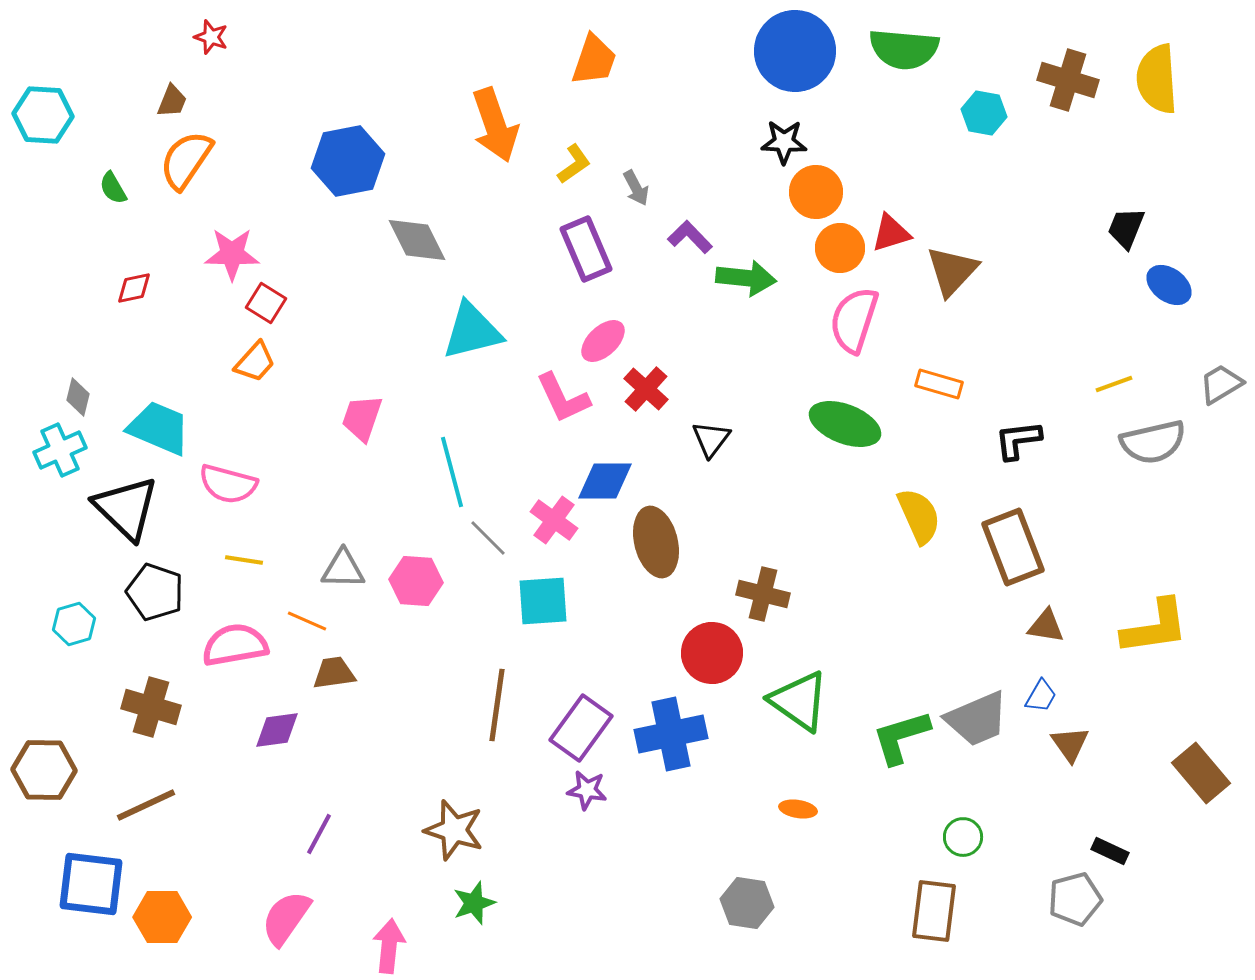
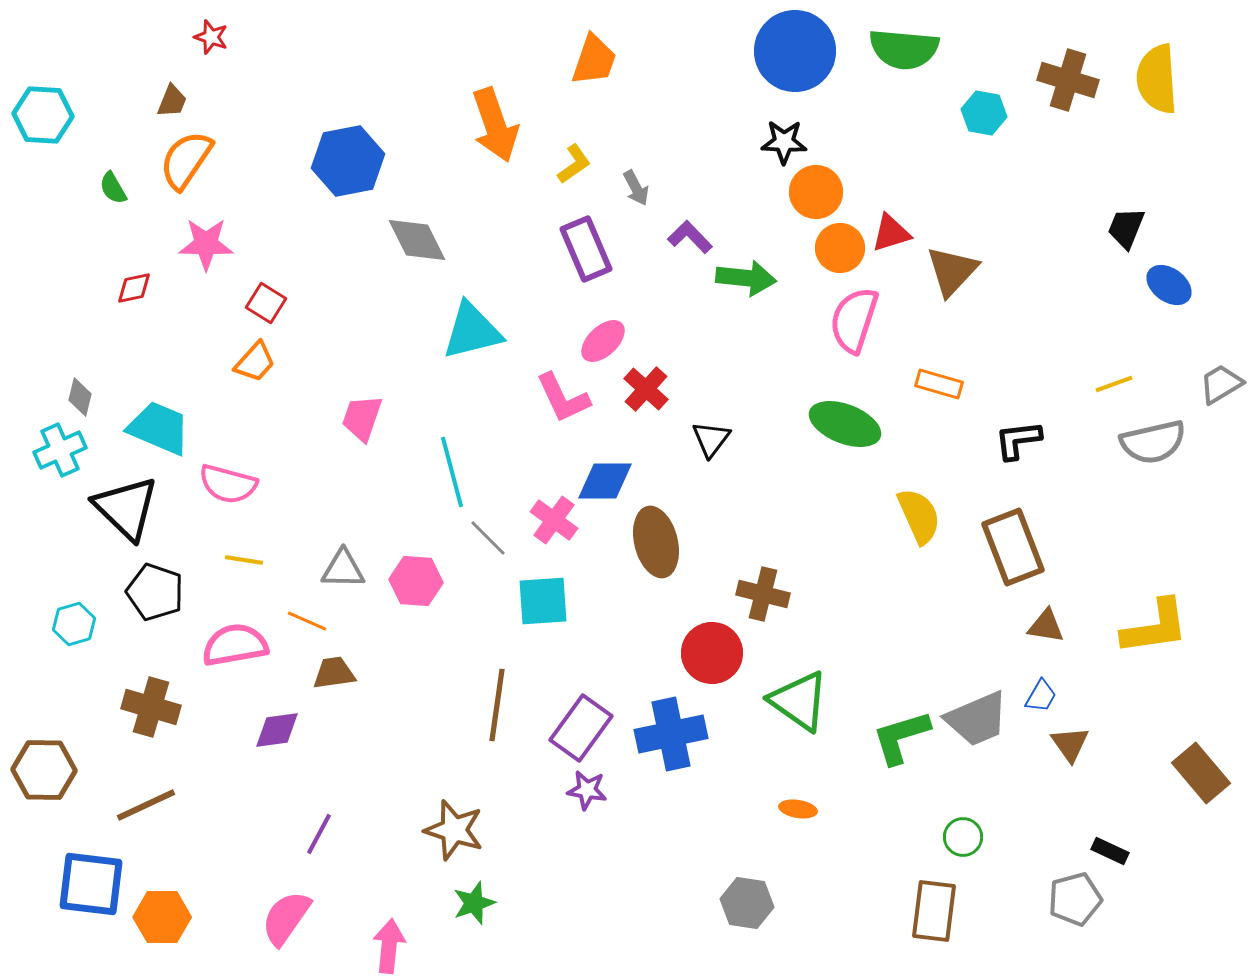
pink star at (232, 254): moved 26 px left, 10 px up
gray diamond at (78, 397): moved 2 px right
